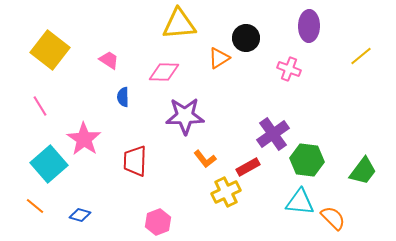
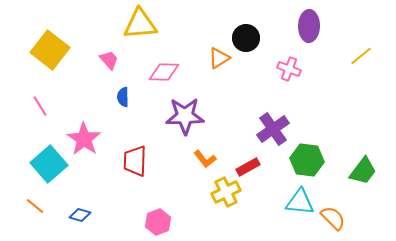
yellow triangle: moved 39 px left
pink trapezoid: rotated 15 degrees clockwise
purple cross: moved 5 px up
